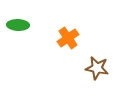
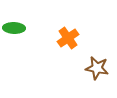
green ellipse: moved 4 px left, 3 px down
